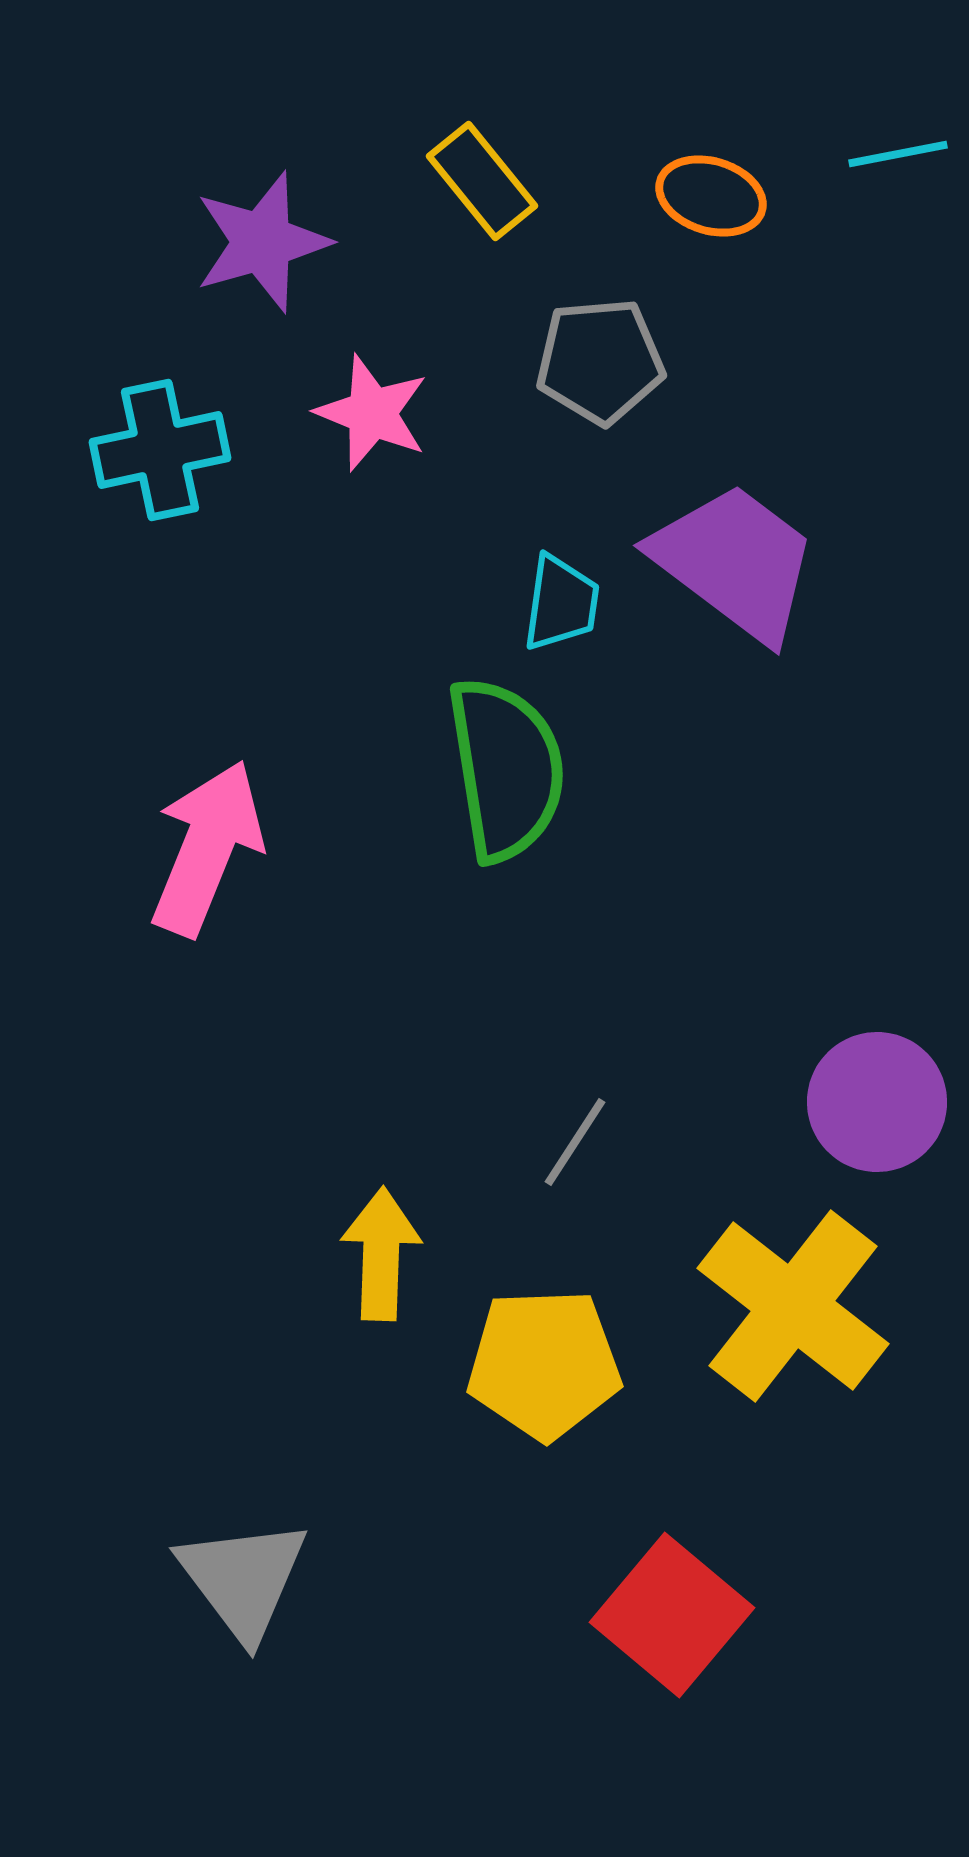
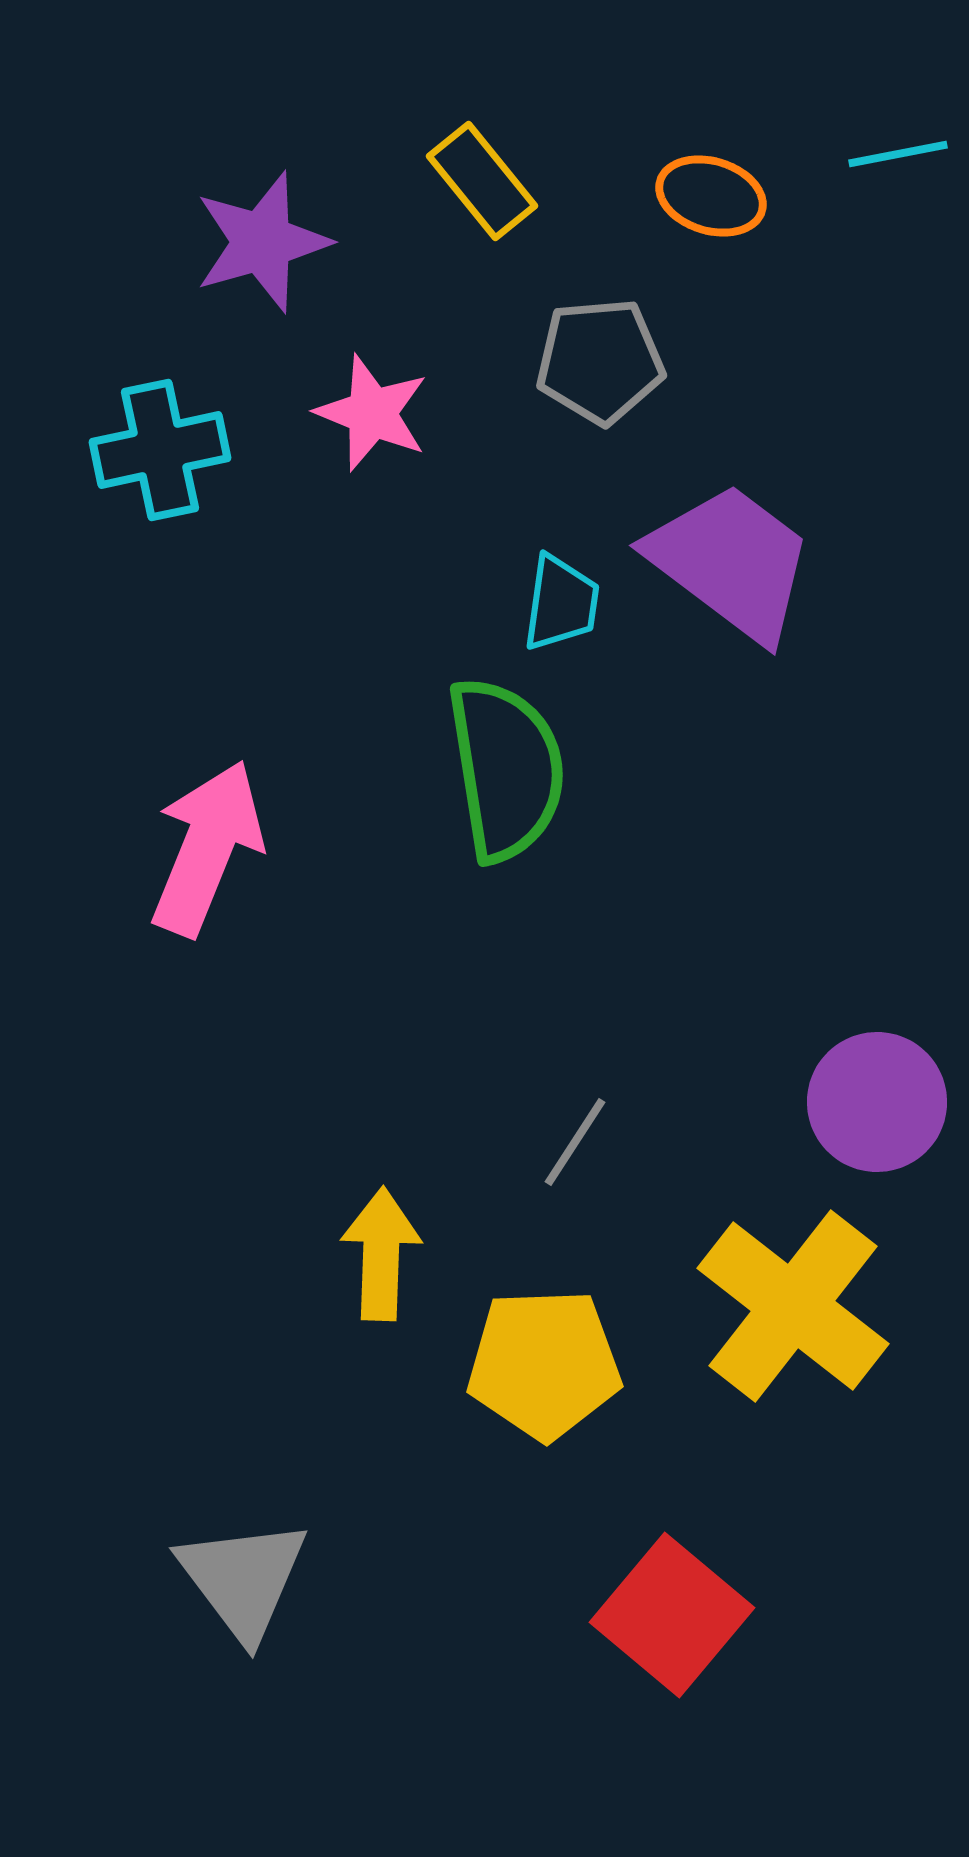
purple trapezoid: moved 4 px left
